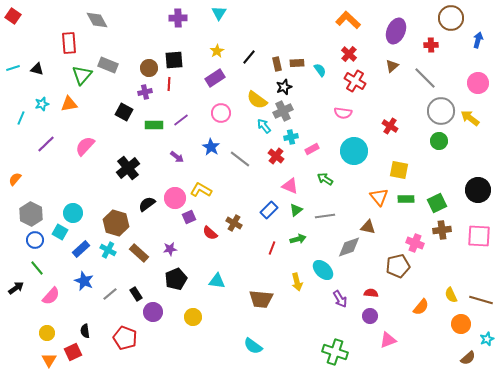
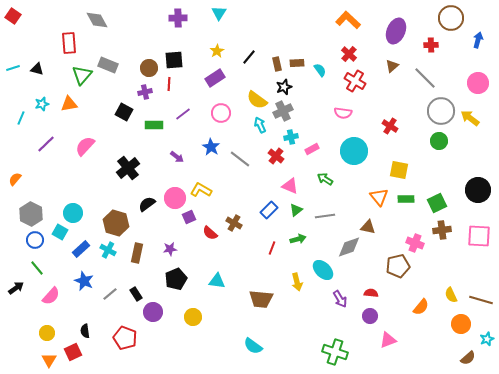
purple line at (181, 120): moved 2 px right, 6 px up
cyan arrow at (264, 126): moved 4 px left, 1 px up; rotated 14 degrees clockwise
brown rectangle at (139, 253): moved 2 px left; rotated 60 degrees clockwise
